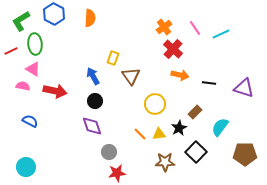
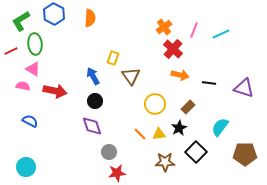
pink line: moved 1 px left, 2 px down; rotated 56 degrees clockwise
brown rectangle: moved 7 px left, 5 px up
